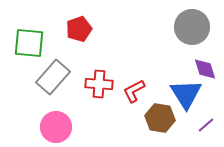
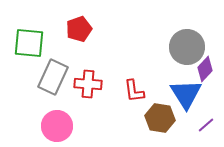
gray circle: moved 5 px left, 20 px down
purple diamond: rotated 60 degrees clockwise
gray rectangle: rotated 16 degrees counterclockwise
red cross: moved 11 px left
red L-shape: rotated 70 degrees counterclockwise
pink circle: moved 1 px right, 1 px up
